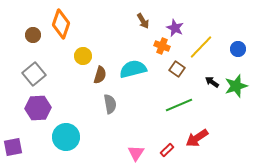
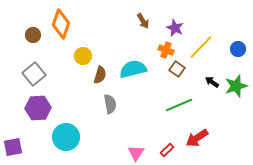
orange cross: moved 4 px right, 4 px down
